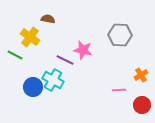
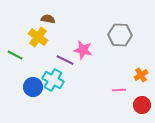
yellow cross: moved 8 px right
